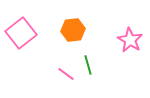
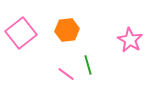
orange hexagon: moved 6 px left
